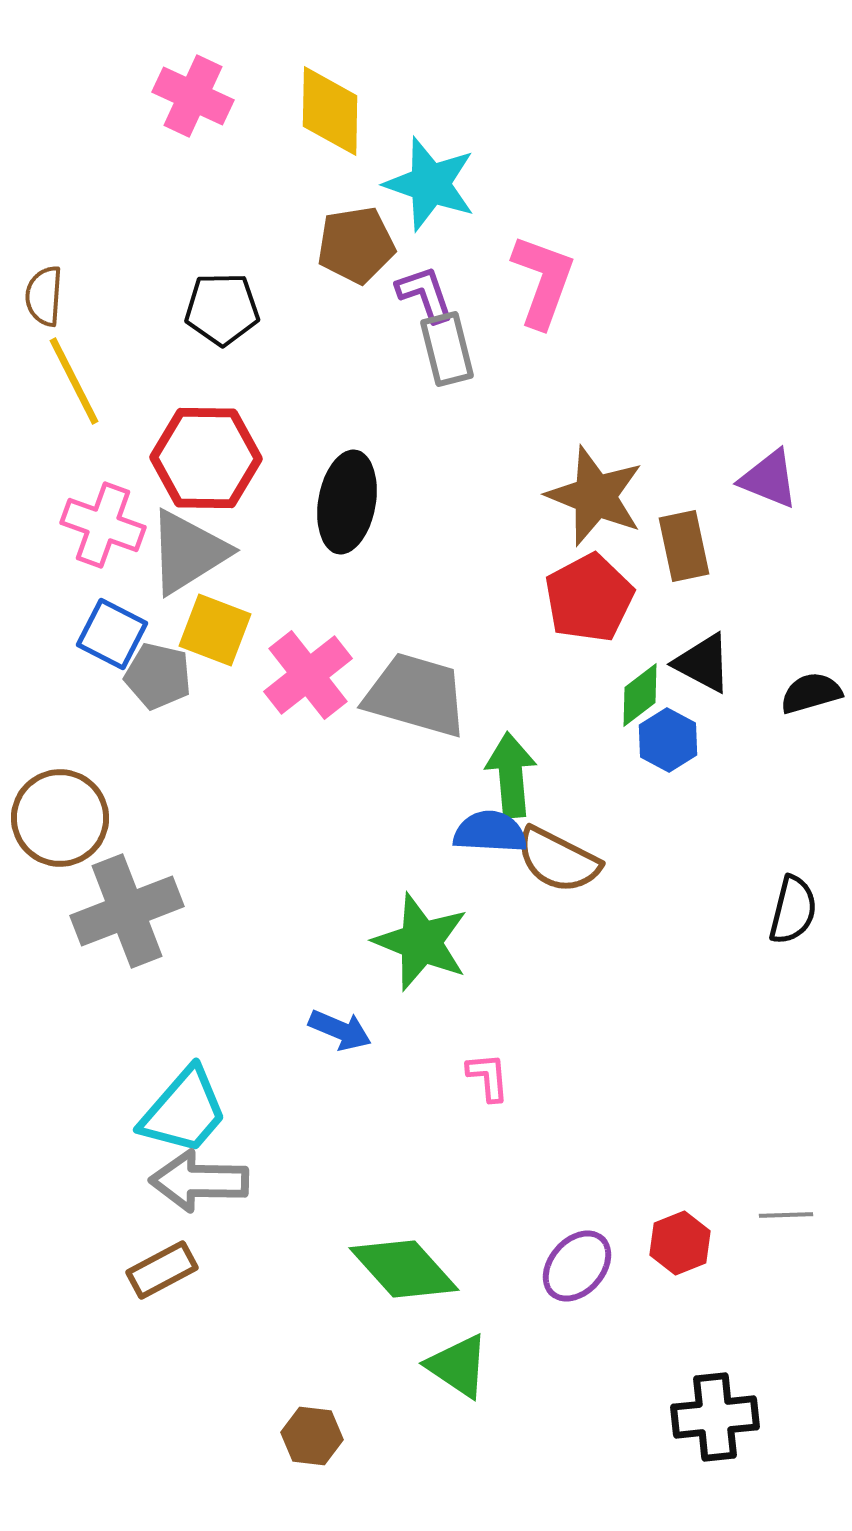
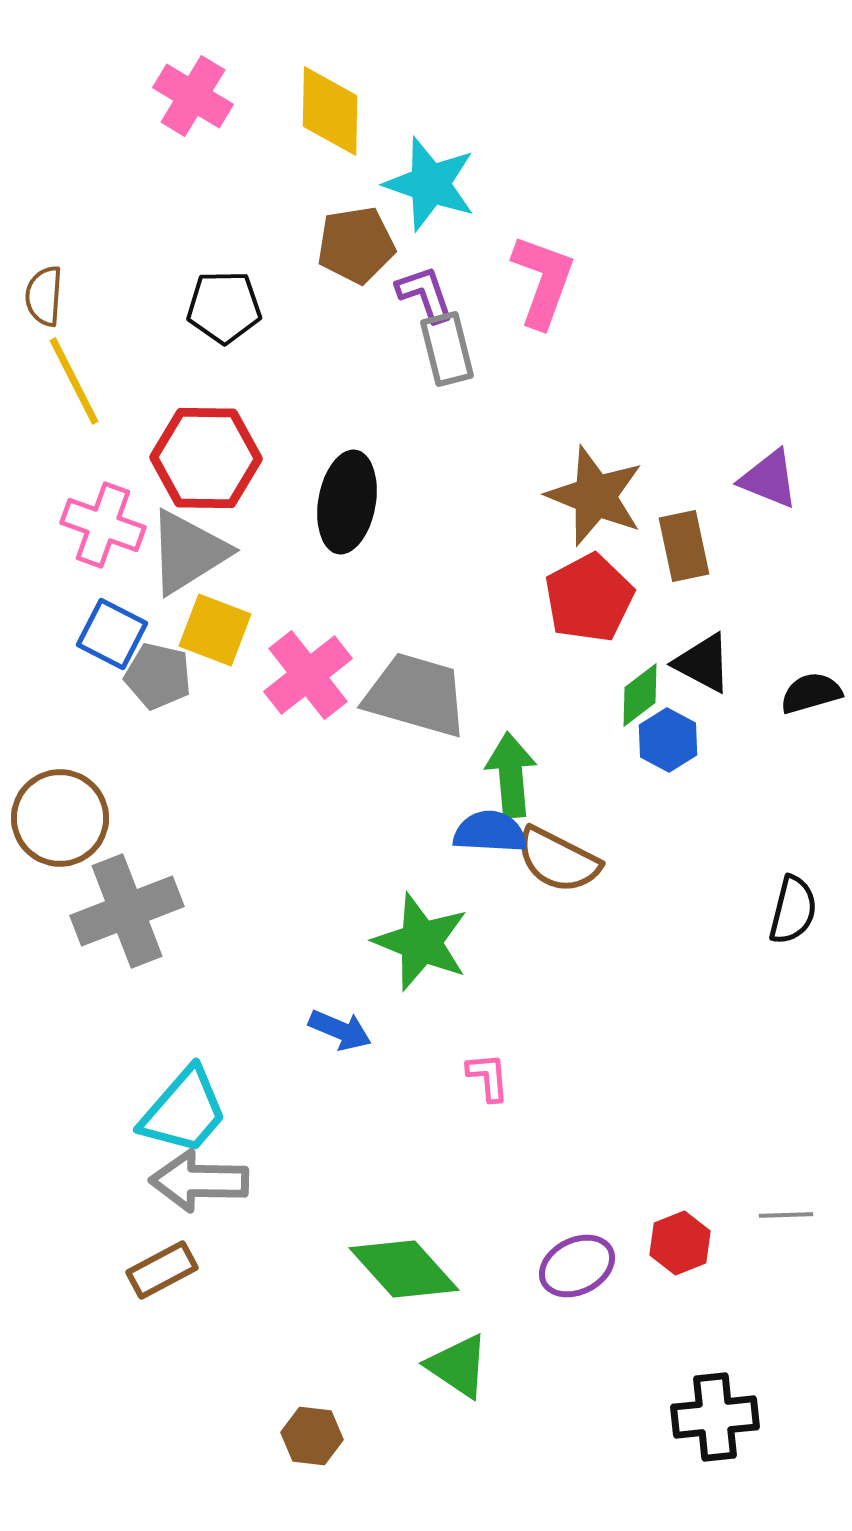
pink cross at (193, 96): rotated 6 degrees clockwise
black pentagon at (222, 309): moved 2 px right, 2 px up
purple ellipse at (577, 1266): rotated 22 degrees clockwise
